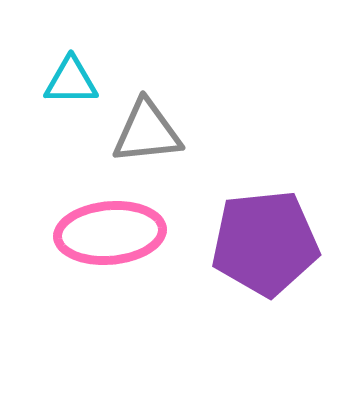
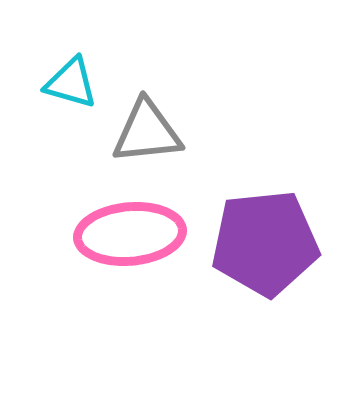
cyan triangle: moved 2 px down; rotated 16 degrees clockwise
pink ellipse: moved 20 px right, 1 px down
